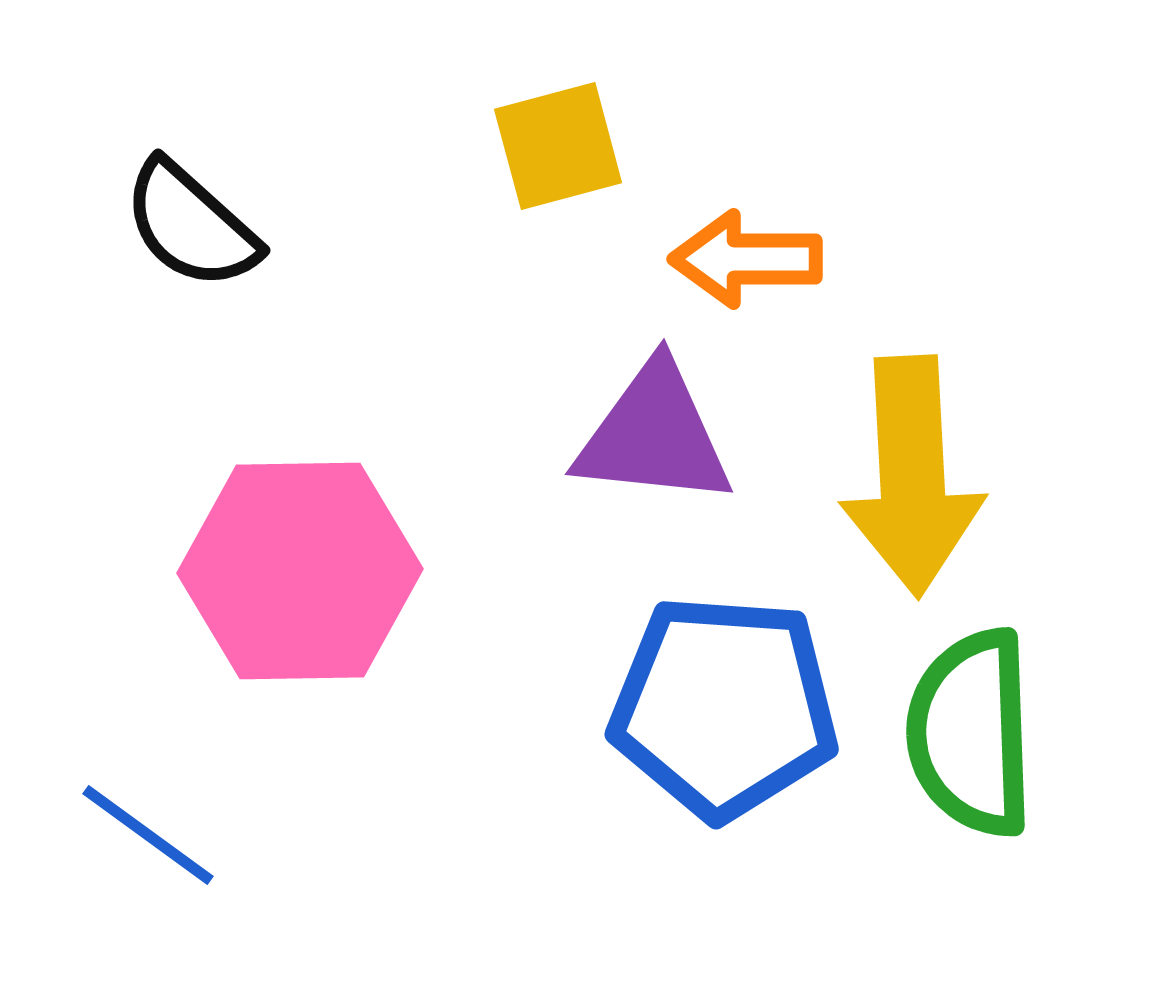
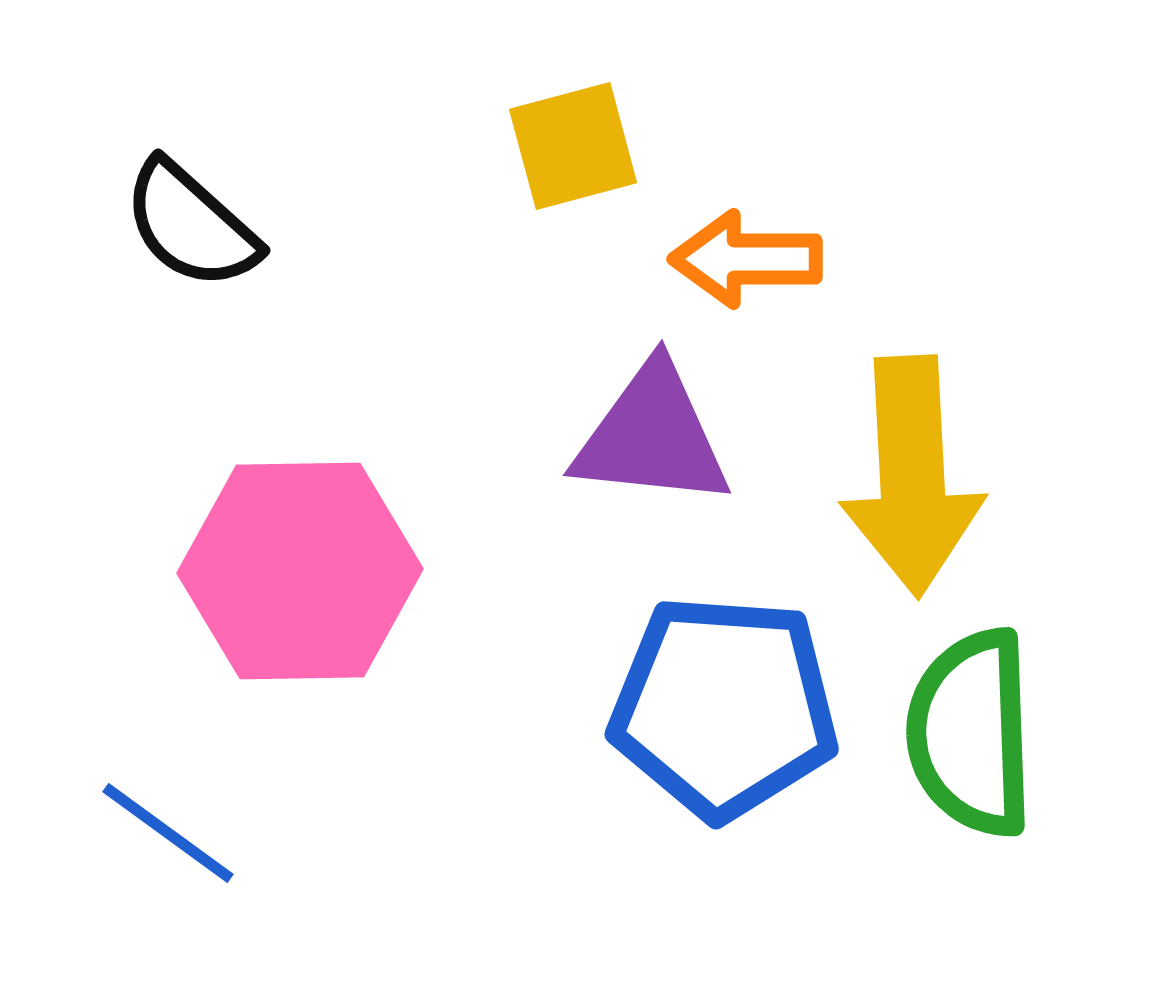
yellow square: moved 15 px right
purple triangle: moved 2 px left, 1 px down
blue line: moved 20 px right, 2 px up
